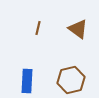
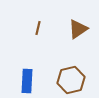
brown triangle: rotated 50 degrees clockwise
